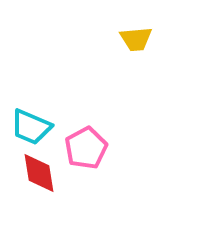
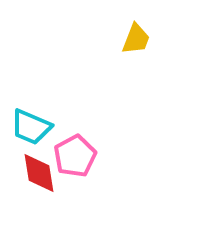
yellow trapezoid: rotated 64 degrees counterclockwise
pink pentagon: moved 11 px left, 8 px down
